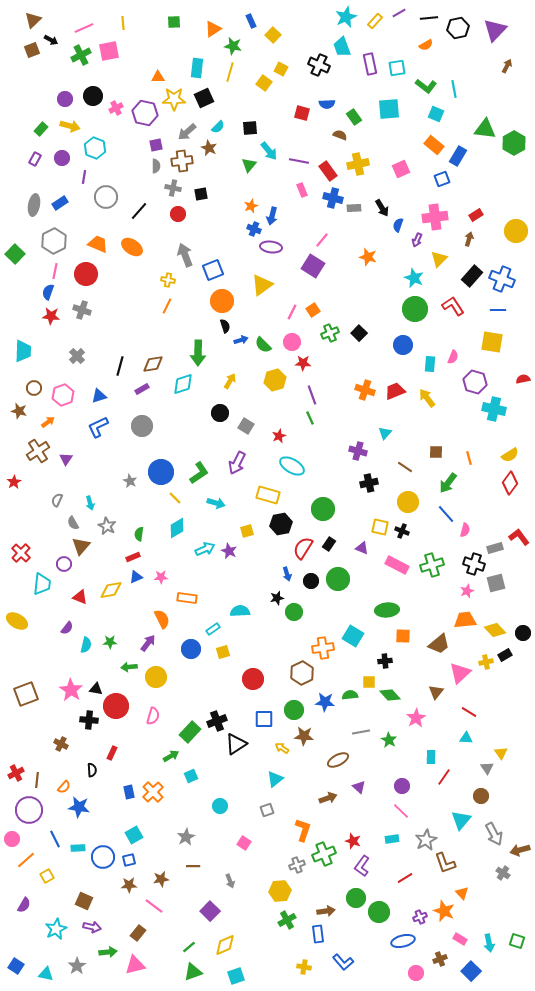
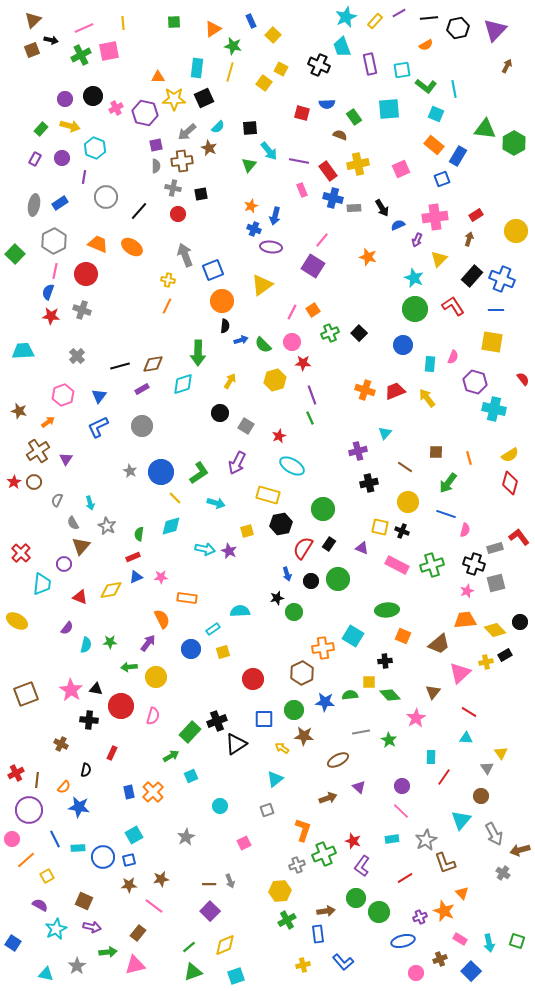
black arrow at (51, 40): rotated 16 degrees counterclockwise
cyan square at (397, 68): moved 5 px right, 2 px down
blue arrow at (272, 216): moved 3 px right
blue semicircle at (398, 225): rotated 48 degrees clockwise
blue line at (498, 310): moved 2 px left
black semicircle at (225, 326): rotated 24 degrees clockwise
cyan trapezoid at (23, 351): rotated 95 degrees counterclockwise
black line at (120, 366): rotated 60 degrees clockwise
red semicircle at (523, 379): rotated 64 degrees clockwise
brown circle at (34, 388): moved 94 px down
blue triangle at (99, 396): rotated 35 degrees counterclockwise
purple cross at (358, 451): rotated 30 degrees counterclockwise
gray star at (130, 481): moved 10 px up
red diamond at (510, 483): rotated 20 degrees counterclockwise
blue line at (446, 514): rotated 30 degrees counterclockwise
cyan diamond at (177, 528): moved 6 px left, 2 px up; rotated 15 degrees clockwise
cyan arrow at (205, 549): rotated 36 degrees clockwise
black circle at (523, 633): moved 3 px left, 11 px up
orange square at (403, 636): rotated 21 degrees clockwise
brown triangle at (436, 692): moved 3 px left
red circle at (116, 706): moved 5 px right
black semicircle at (92, 770): moved 6 px left; rotated 16 degrees clockwise
pink square at (244, 843): rotated 32 degrees clockwise
brown line at (193, 866): moved 16 px right, 18 px down
purple semicircle at (24, 905): moved 16 px right; rotated 91 degrees counterclockwise
blue square at (16, 966): moved 3 px left, 23 px up
yellow cross at (304, 967): moved 1 px left, 2 px up; rotated 24 degrees counterclockwise
